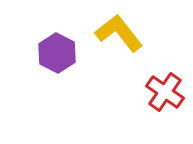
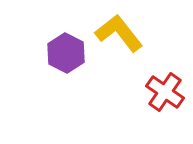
purple hexagon: moved 9 px right
